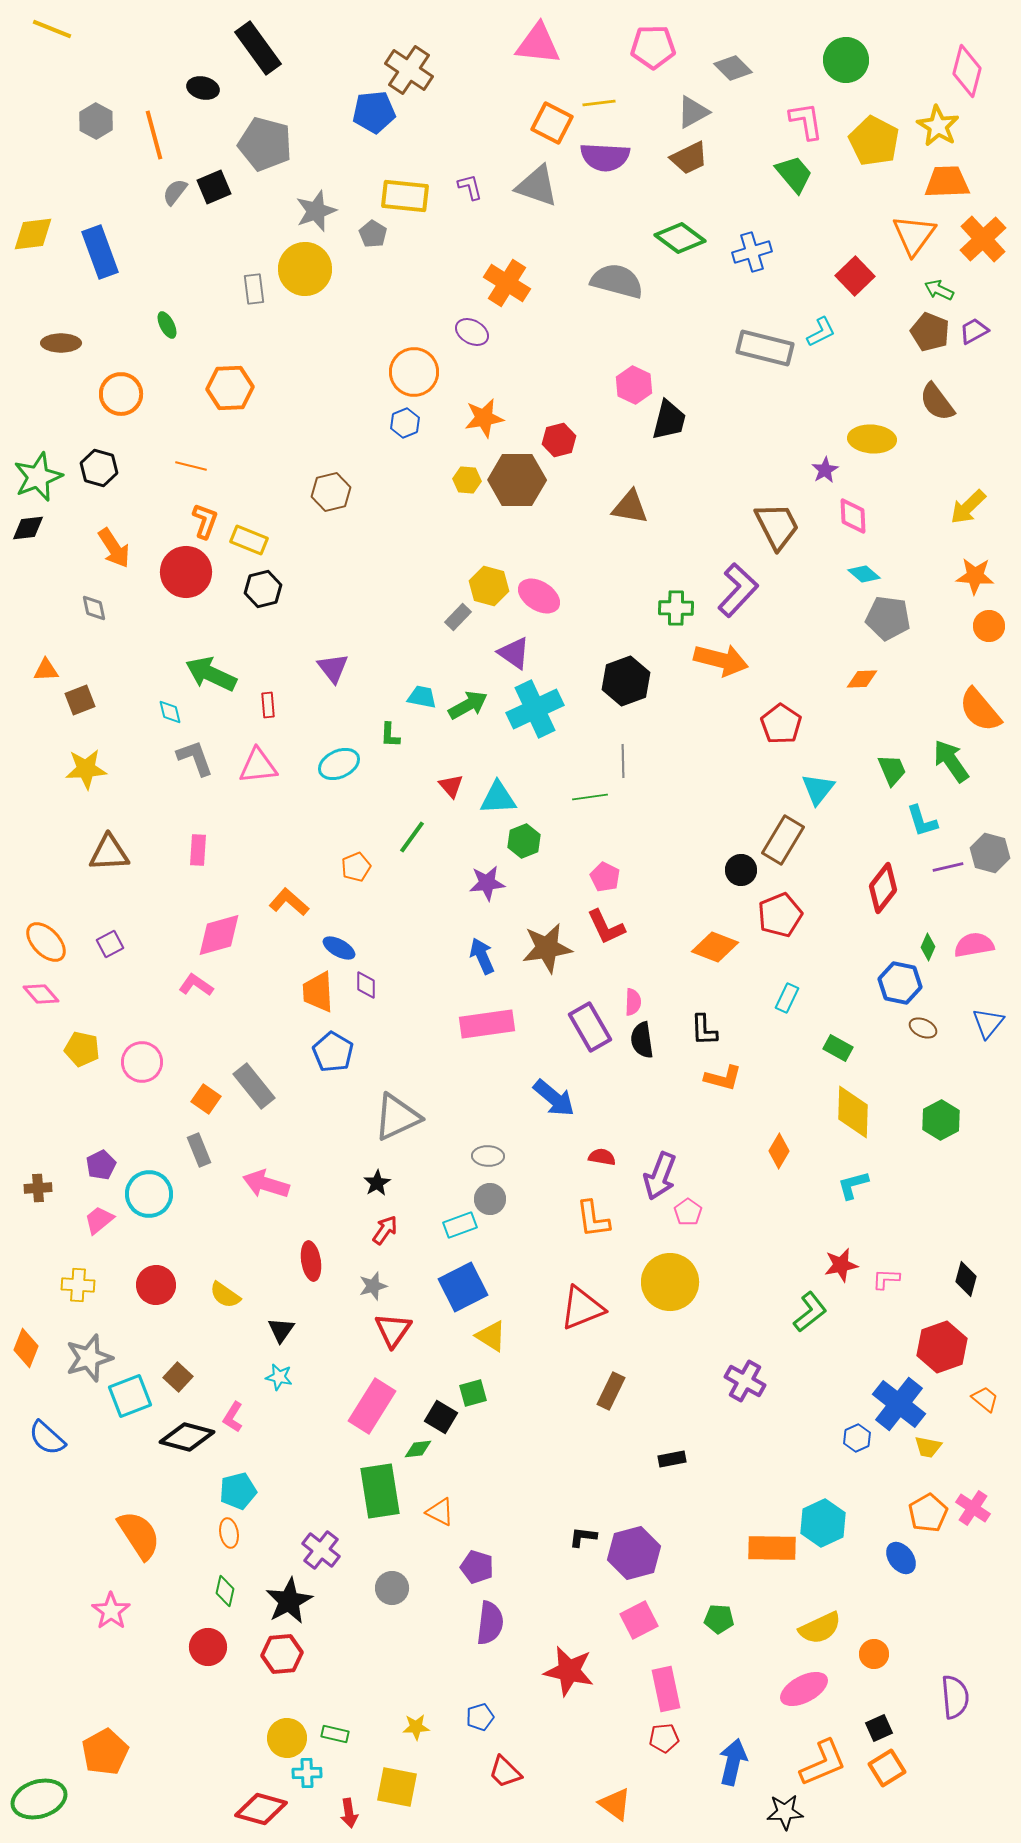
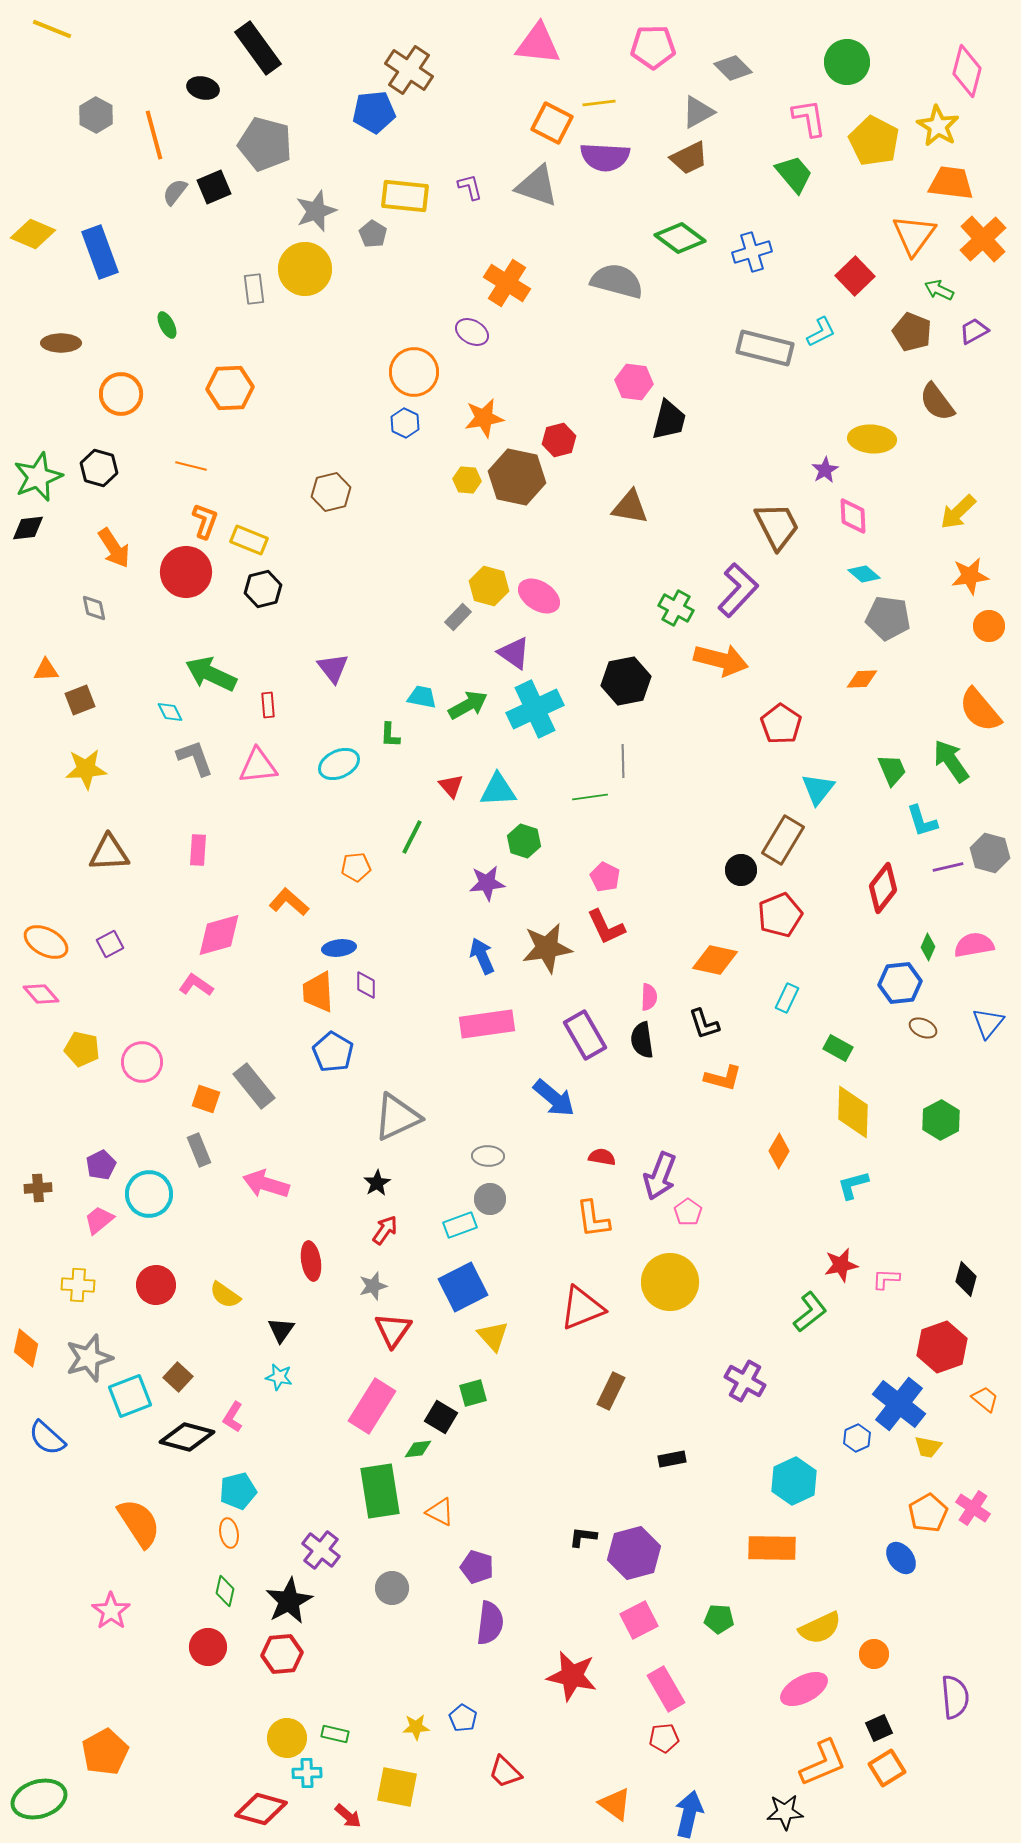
green circle at (846, 60): moved 1 px right, 2 px down
gray triangle at (693, 112): moved 5 px right
gray hexagon at (96, 121): moved 6 px up
pink L-shape at (806, 121): moved 3 px right, 3 px up
orange trapezoid at (947, 182): moved 4 px right, 1 px down; rotated 9 degrees clockwise
yellow diamond at (33, 234): rotated 30 degrees clockwise
brown pentagon at (930, 332): moved 18 px left
pink hexagon at (634, 385): moved 3 px up; rotated 18 degrees counterclockwise
blue hexagon at (405, 423): rotated 12 degrees counterclockwise
brown hexagon at (517, 480): moved 3 px up; rotated 12 degrees clockwise
yellow arrow at (968, 507): moved 10 px left, 5 px down
orange star at (975, 576): moved 5 px left; rotated 12 degrees counterclockwise
green cross at (676, 608): rotated 28 degrees clockwise
black hexagon at (626, 681): rotated 9 degrees clockwise
cyan diamond at (170, 712): rotated 12 degrees counterclockwise
cyan triangle at (498, 798): moved 8 px up
green line at (412, 837): rotated 9 degrees counterclockwise
green hexagon at (524, 841): rotated 20 degrees counterclockwise
orange pentagon at (356, 867): rotated 16 degrees clockwise
orange ellipse at (46, 942): rotated 18 degrees counterclockwise
orange diamond at (715, 947): moved 13 px down; rotated 9 degrees counterclockwise
blue ellipse at (339, 948): rotated 36 degrees counterclockwise
blue hexagon at (900, 983): rotated 18 degrees counterclockwise
pink semicircle at (633, 1002): moved 16 px right, 5 px up
purple rectangle at (590, 1027): moved 5 px left, 8 px down
black L-shape at (704, 1030): moved 6 px up; rotated 16 degrees counterclockwise
orange square at (206, 1099): rotated 16 degrees counterclockwise
yellow triangle at (491, 1336): moved 2 px right; rotated 16 degrees clockwise
orange diamond at (26, 1348): rotated 9 degrees counterclockwise
cyan hexagon at (823, 1523): moved 29 px left, 42 px up
orange semicircle at (139, 1535): moved 12 px up
red star at (569, 1671): moved 3 px right, 5 px down
pink rectangle at (666, 1689): rotated 18 degrees counterclockwise
blue pentagon at (480, 1717): moved 17 px left, 1 px down; rotated 24 degrees counterclockwise
blue arrow at (733, 1762): moved 44 px left, 52 px down
red arrow at (349, 1813): moved 1 px left, 3 px down; rotated 40 degrees counterclockwise
